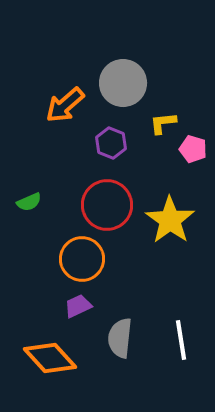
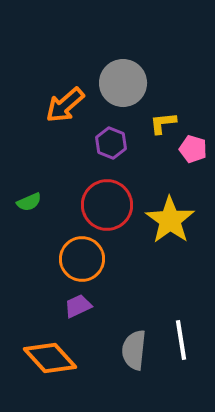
gray semicircle: moved 14 px right, 12 px down
